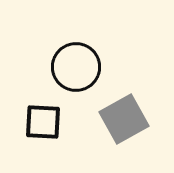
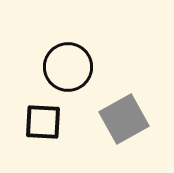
black circle: moved 8 px left
